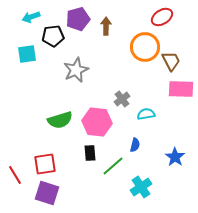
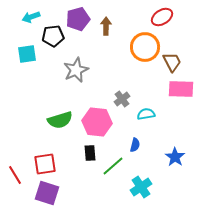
brown trapezoid: moved 1 px right, 1 px down
